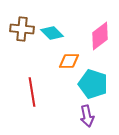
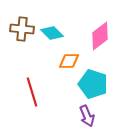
red line: rotated 8 degrees counterclockwise
purple arrow: rotated 10 degrees counterclockwise
